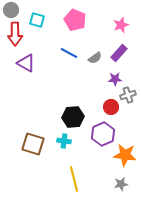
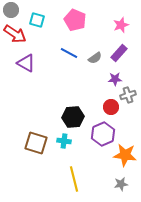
red arrow: rotated 55 degrees counterclockwise
brown square: moved 3 px right, 1 px up
